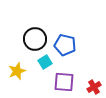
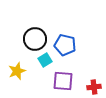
cyan square: moved 2 px up
purple square: moved 1 px left, 1 px up
red cross: rotated 24 degrees clockwise
